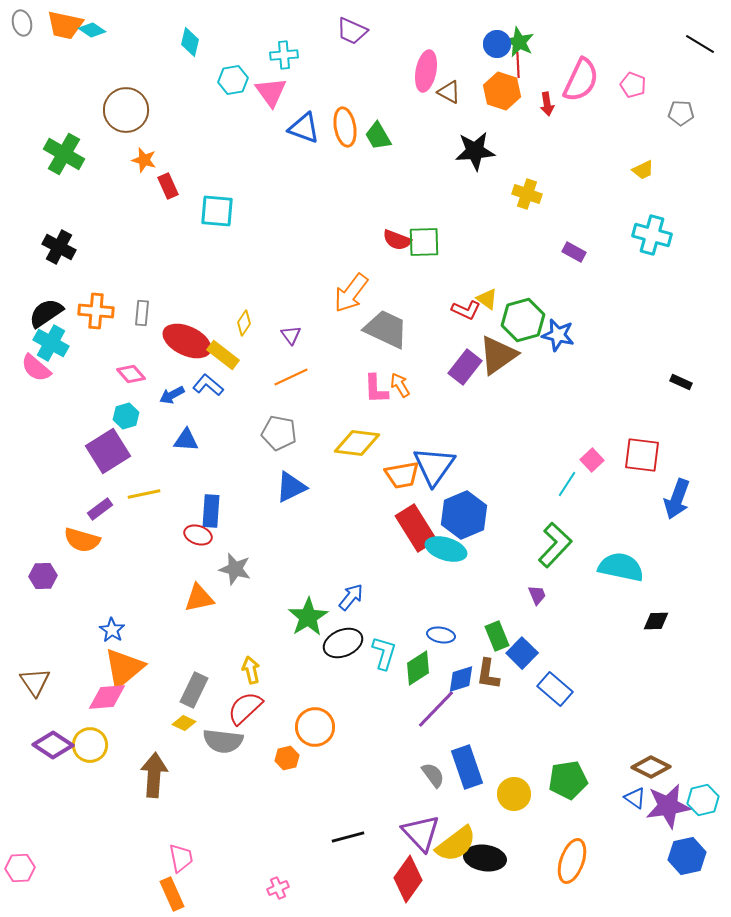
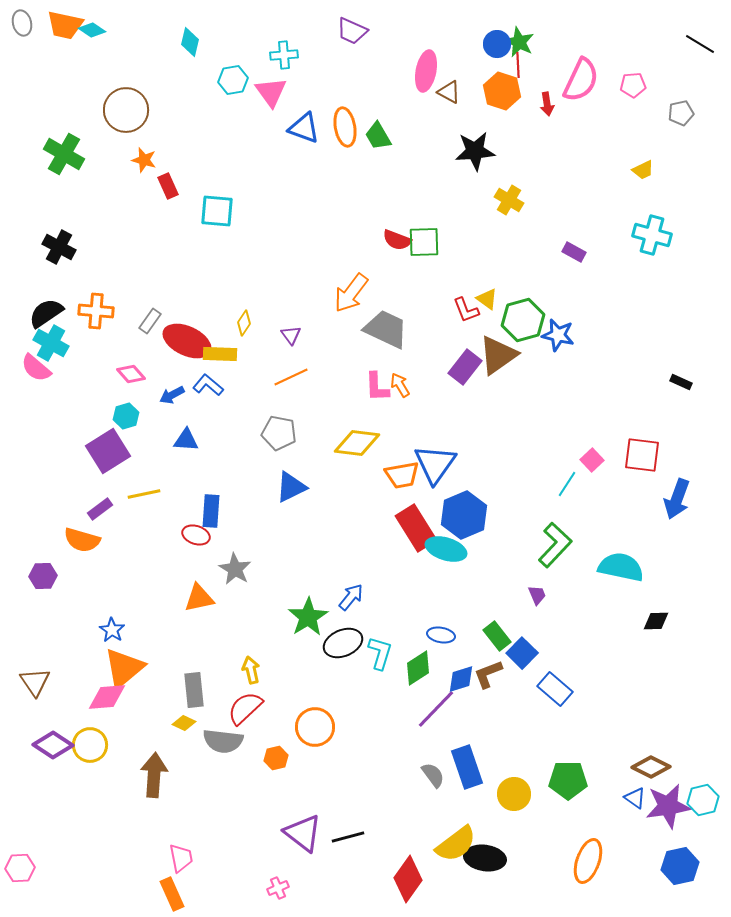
pink pentagon at (633, 85): rotated 25 degrees counterclockwise
gray pentagon at (681, 113): rotated 15 degrees counterclockwise
yellow cross at (527, 194): moved 18 px left, 6 px down; rotated 12 degrees clockwise
red L-shape at (466, 310): rotated 44 degrees clockwise
gray rectangle at (142, 313): moved 8 px right, 8 px down; rotated 30 degrees clockwise
yellow rectangle at (223, 355): moved 3 px left, 1 px up; rotated 36 degrees counterclockwise
pink L-shape at (376, 389): moved 1 px right, 2 px up
blue triangle at (434, 466): moved 1 px right, 2 px up
red ellipse at (198, 535): moved 2 px left
gray star at (235, 569): rotated 16 degrees clockwise
green rectangle at (497, 636): rotated 16 degrees counterclockwise
cyan L-shape at (384, 653): moved 4 px left
brown L-shape at (488, 674): rotated 60 degrees clockwise
gray rectangle at (194, 690): rotated 32 degrees counterclockwise
orange hexagon at (287, 758): moved 11 px left
green pentagon at (568, 780): rotated 9 degrees clockwise
purple triangle at (421, 833): moved 118 px left; rotated 9 degrees counterclockwise
blue hexagon at (687, 856): moved 7 px left, 10 px down
orange ellipse at (572, 861): moved 16 px right
